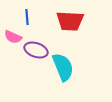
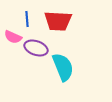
blue line: moved 2 px down
red trapezoid: moved 12 px left
purple ellipse: moved 2 px up
